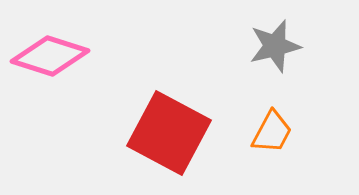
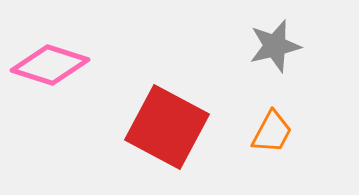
pink diamond: moved 9 px down
red square: moved 2 px left, 6 px up
